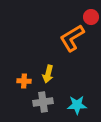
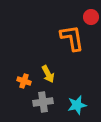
orange L-shape: rotated 112 degrees clockwise
yellow arrow: rotated 42 degrees counterclockwise
orange cross: rotated 16 degrees clockwise
cyan star: rotated 12 degrees counterclockwise
